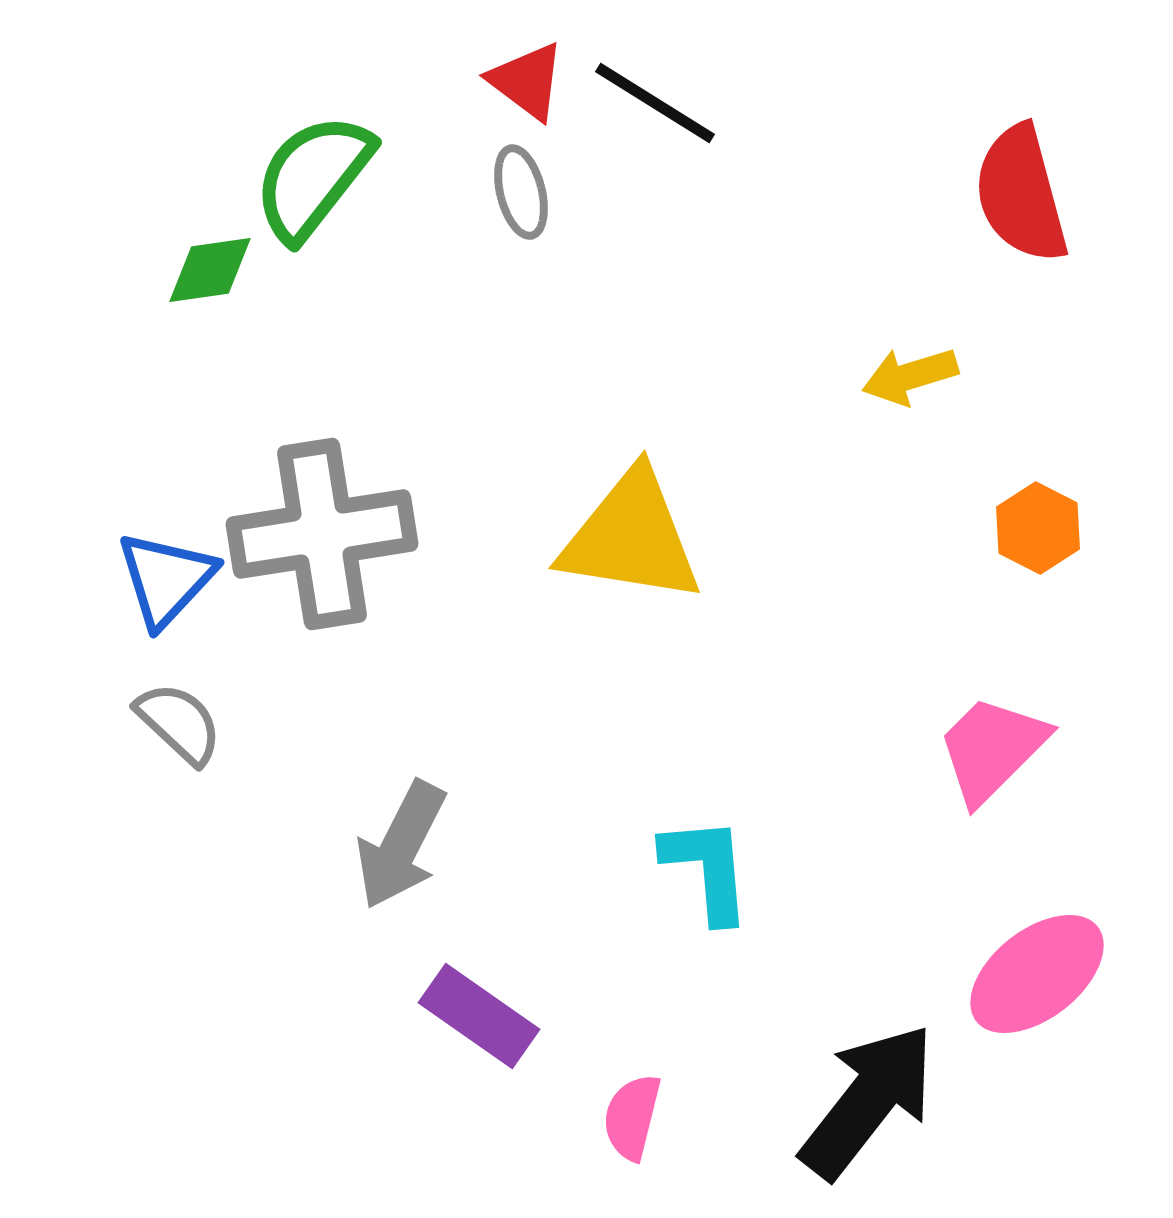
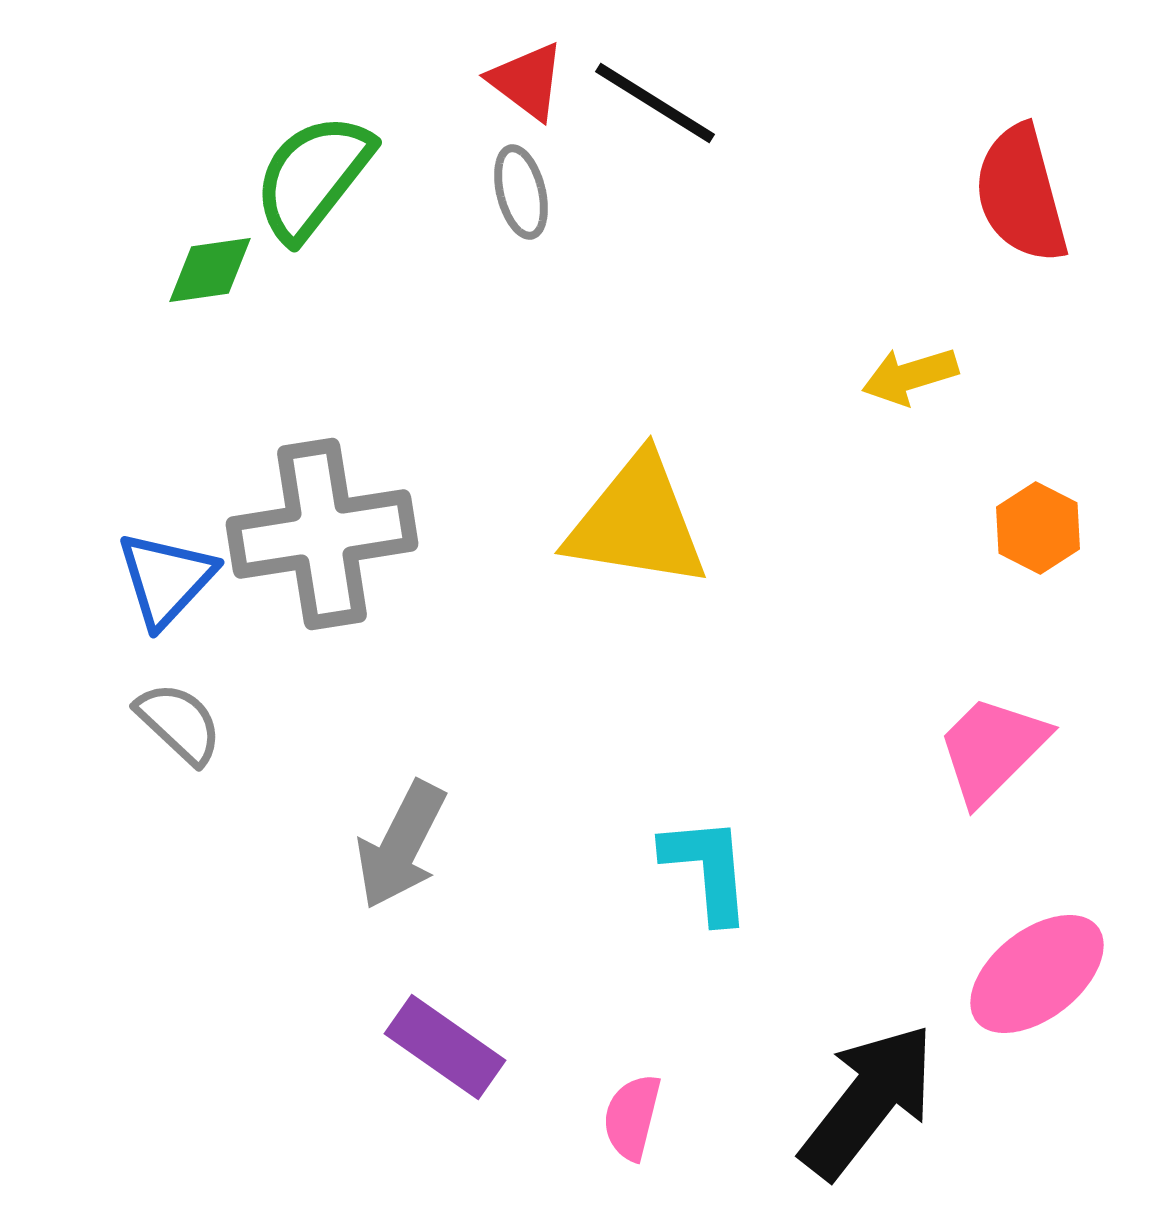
yellow triangle: moved 6 px right, 15 px up
purple rectangle: moved 34 px left, 31 px down
